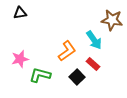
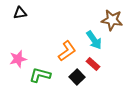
pink star: moved 2 px left
